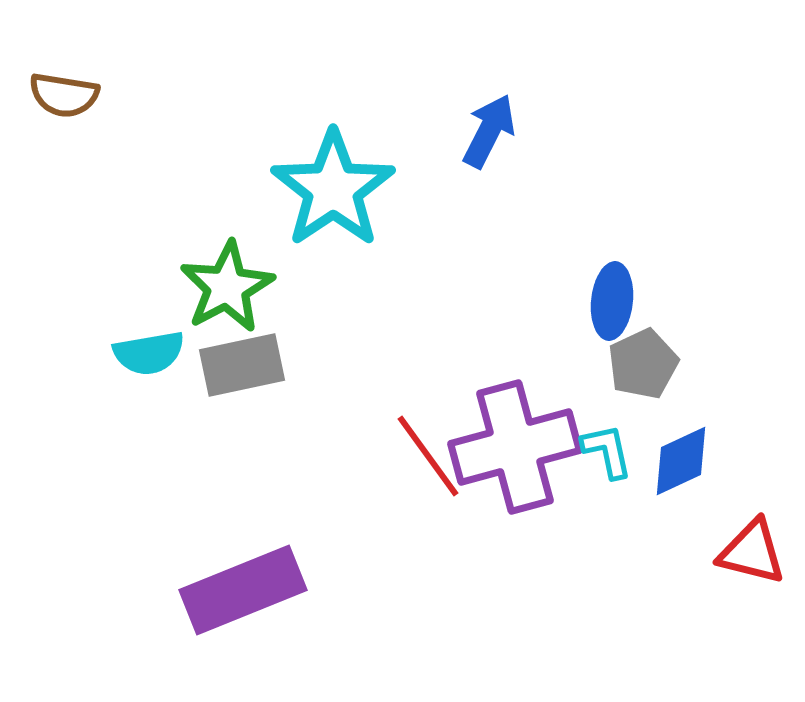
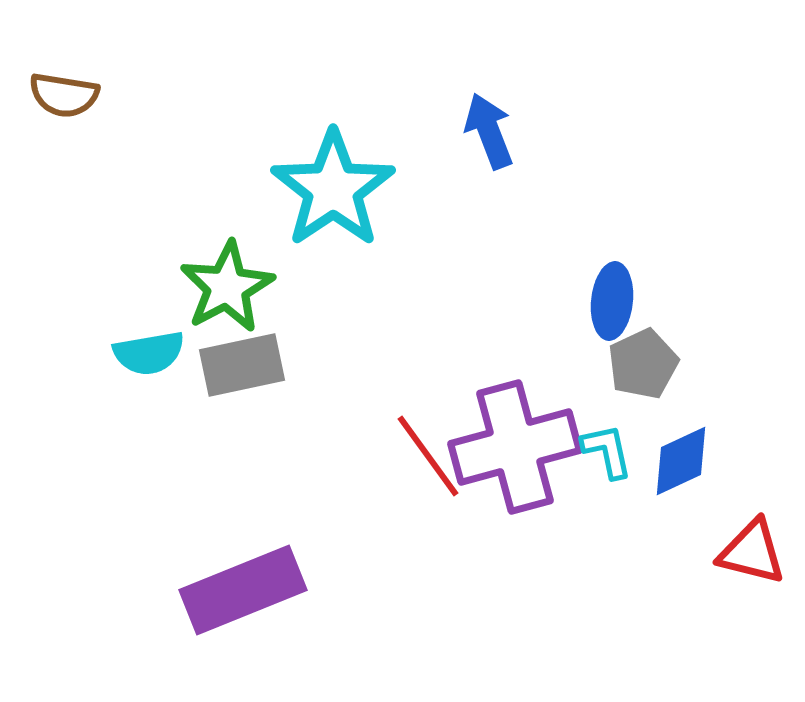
blue arrow: rotated 48 degrees counterclockwise
